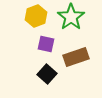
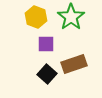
yellow hexagon: moved 1 px down; rotated 20 degrees counterclockwise
purple square: rotated 12 degrees counterclockwise
brown rectangle: moved 2 px left, 7 px down
